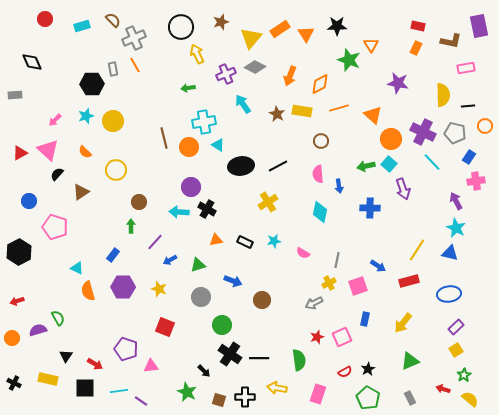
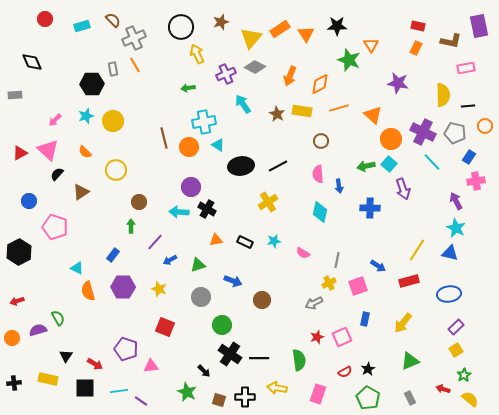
black cross at (14, 383): rotated 32 degrees counterclockwise
